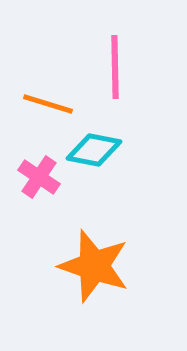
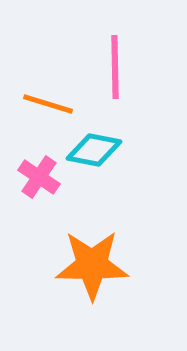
orange star: moved 2 px left, 1 px up; rotated 18 degrees counterclockwise
